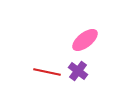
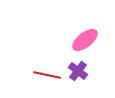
red line: moved 3 px down
